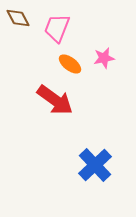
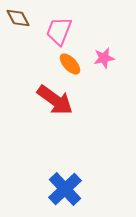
pink trapezoid: moved 2 px right, 3 px down
orange ellipse: rotated 10 degrees clockwise
blue cross: moved 30 px left, 24 px down
